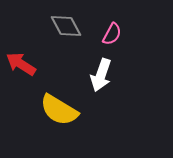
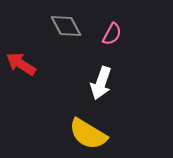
white arrow: moved 8 px down
yellow semicircle: moved 29 px right, 24 px down
